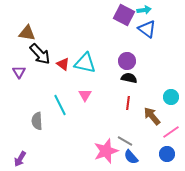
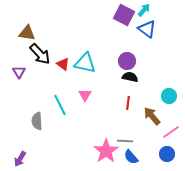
cyan arrow: rotated 40 degrees counterclockwise
black semicircle: moved 1 px right, 1 px up
cyan circle: moved 2 px left, 1 px up
gray line: rotated 28 degrees counterclockwise
pink star: rotated 15 degrees counterclockwise
